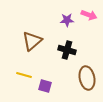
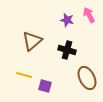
pink arrow: rotated 140 degrees counterclockwise
purple star: rotated 16 degrees clockwise
brown ellipse: rotated 15 degrees counterclockwise
